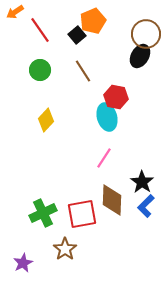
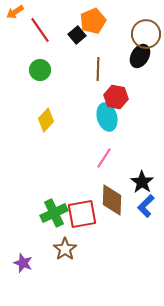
brown line: moved 15 px right, 2 px up; rotated 35 degrees clockwise
green cross: moved 11 px right
purple star: rotated 24 degrees counterclockwise
